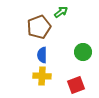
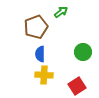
brown pentagon: moved 3 px left
blue semicircle: moved 2 px left, 1 px up
yellow cross: moved 2 px right, 1 px up
red square: moved 1 px right, 1 px down; rotated 12 degrees counterclockwise
